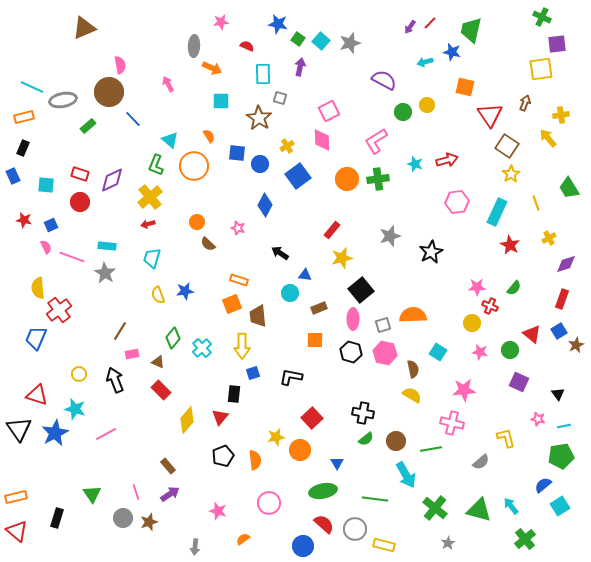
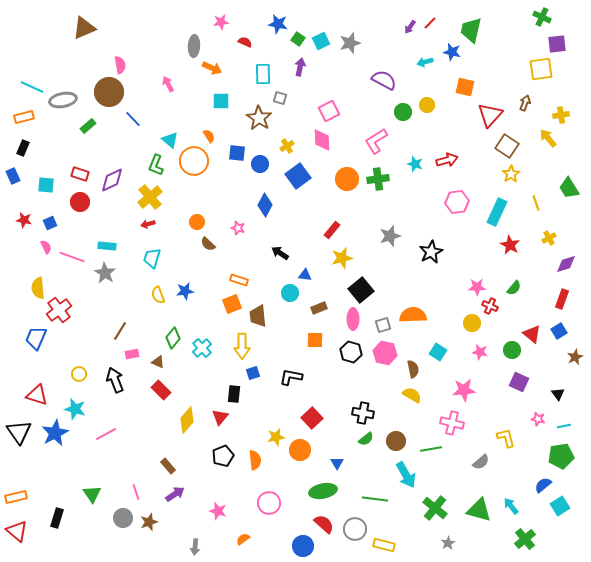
cyan square at (321, 41): rotated 24 degrees clockwise
red semicircle at (247, 46): moved 2 px left, 4 px up
red triangle at (490, 115): rotated 16 degrees clockwise
orange circle at (194, 166): moved 5 px up
blue square at (51, 225): moved 1 px left, 2 px up
brown star at (576, 345): moved 1 px left, 12 px down
green circle at (510, 350): moved 2 px right
black triangle at (19, 429): moved 3 px down
purple arrow at (170, 494): moved 5 px right
